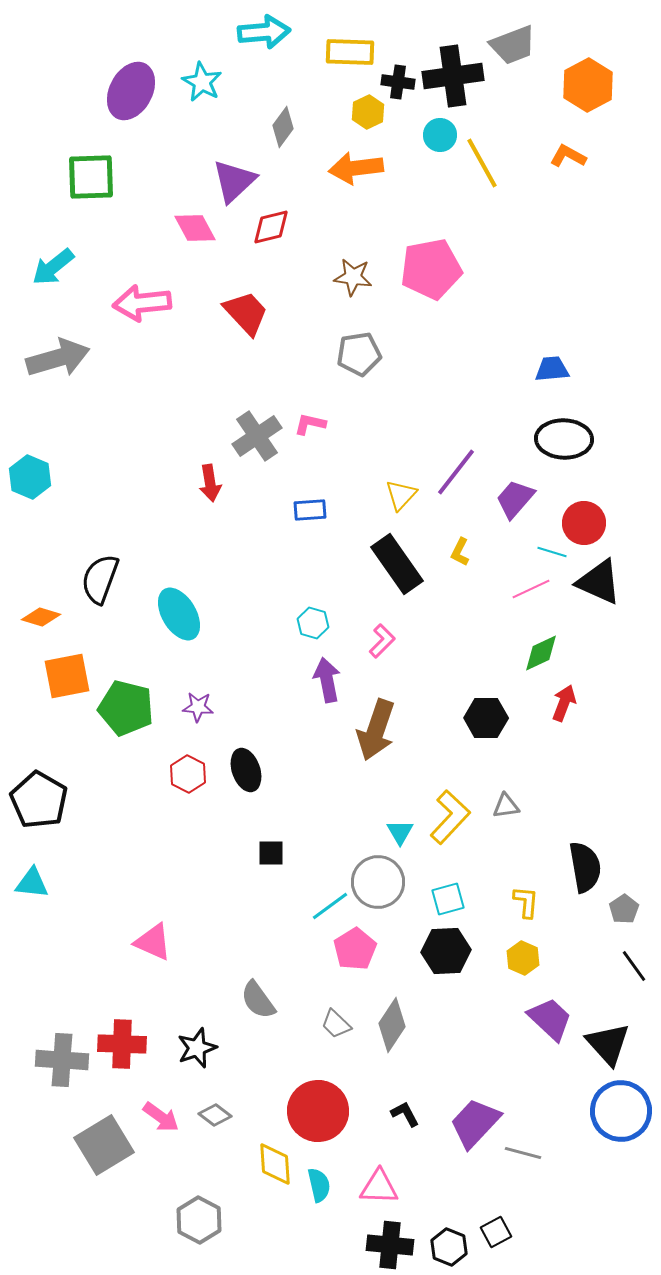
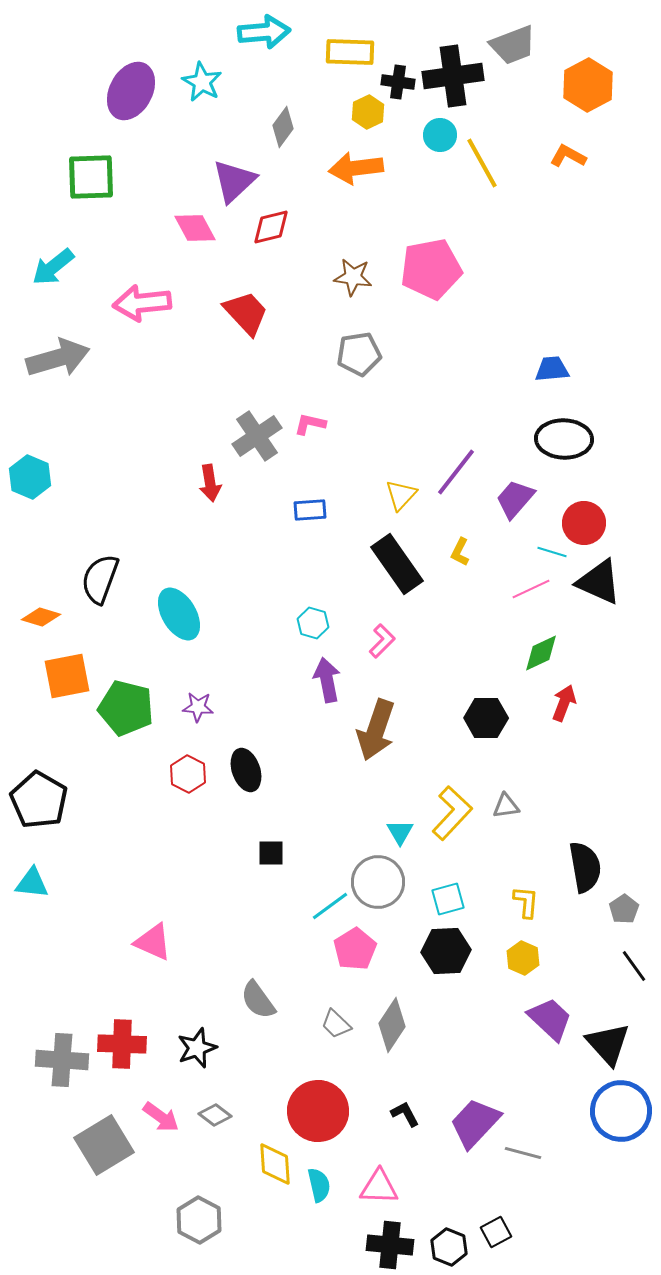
yellow L-shape at (450, 817): moved 2 px right, 4 px up
